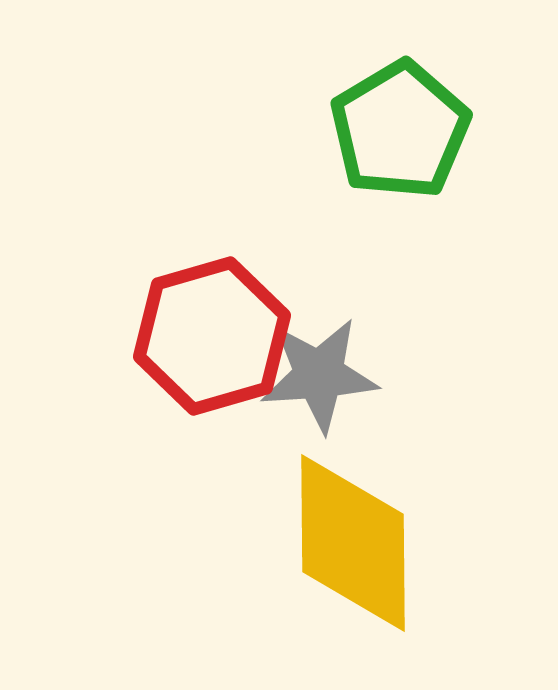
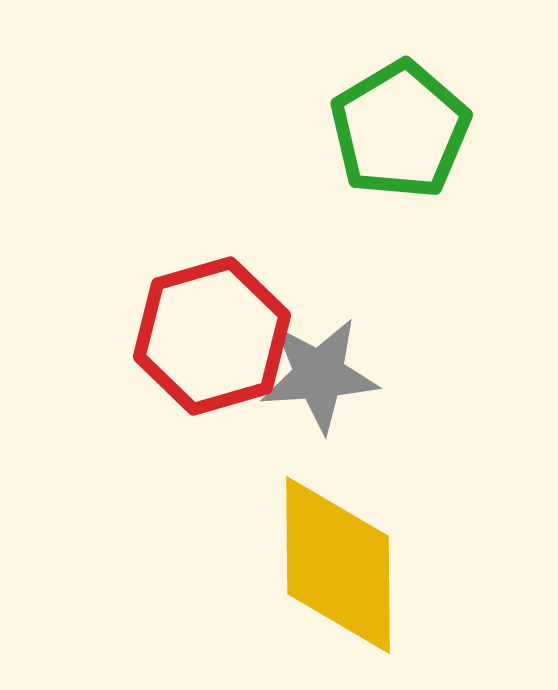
yellow diamond: moved 15 px left, 22 px down
